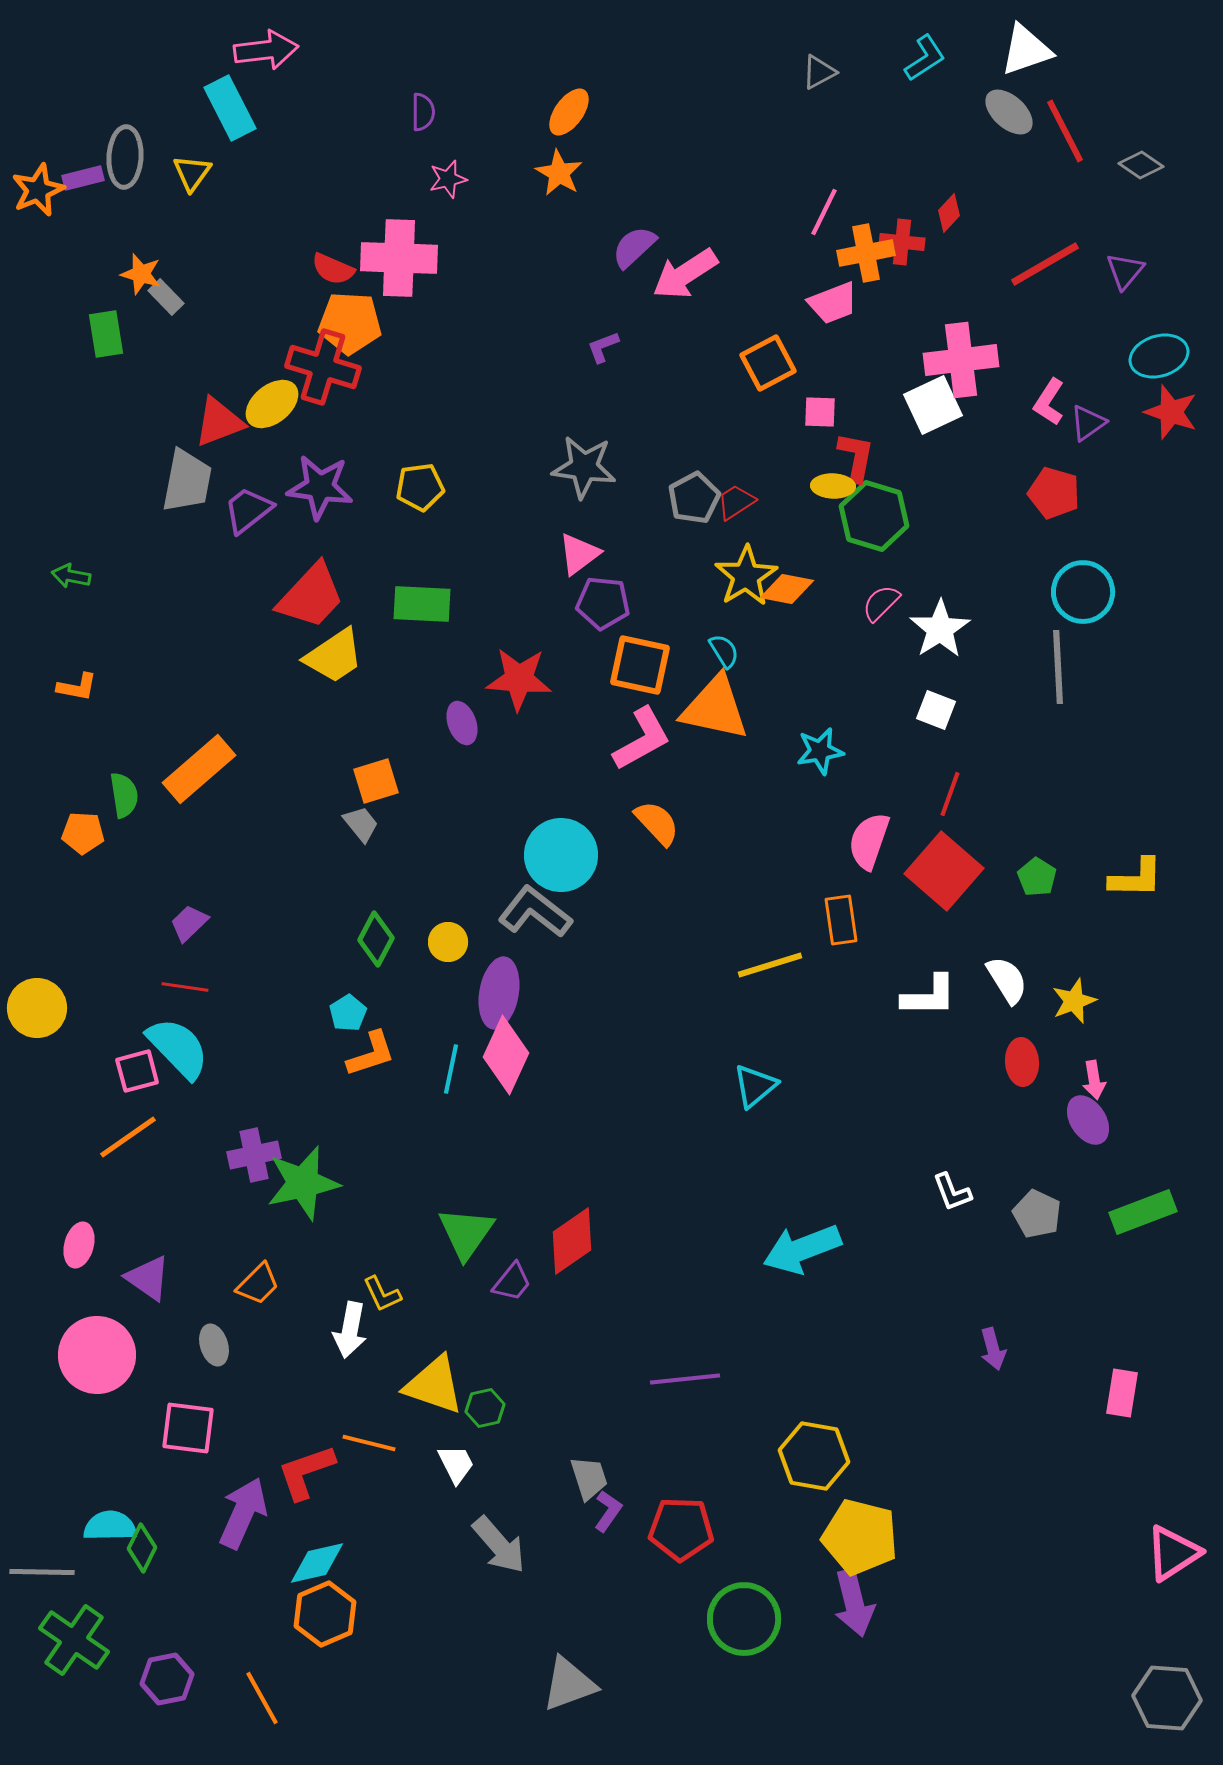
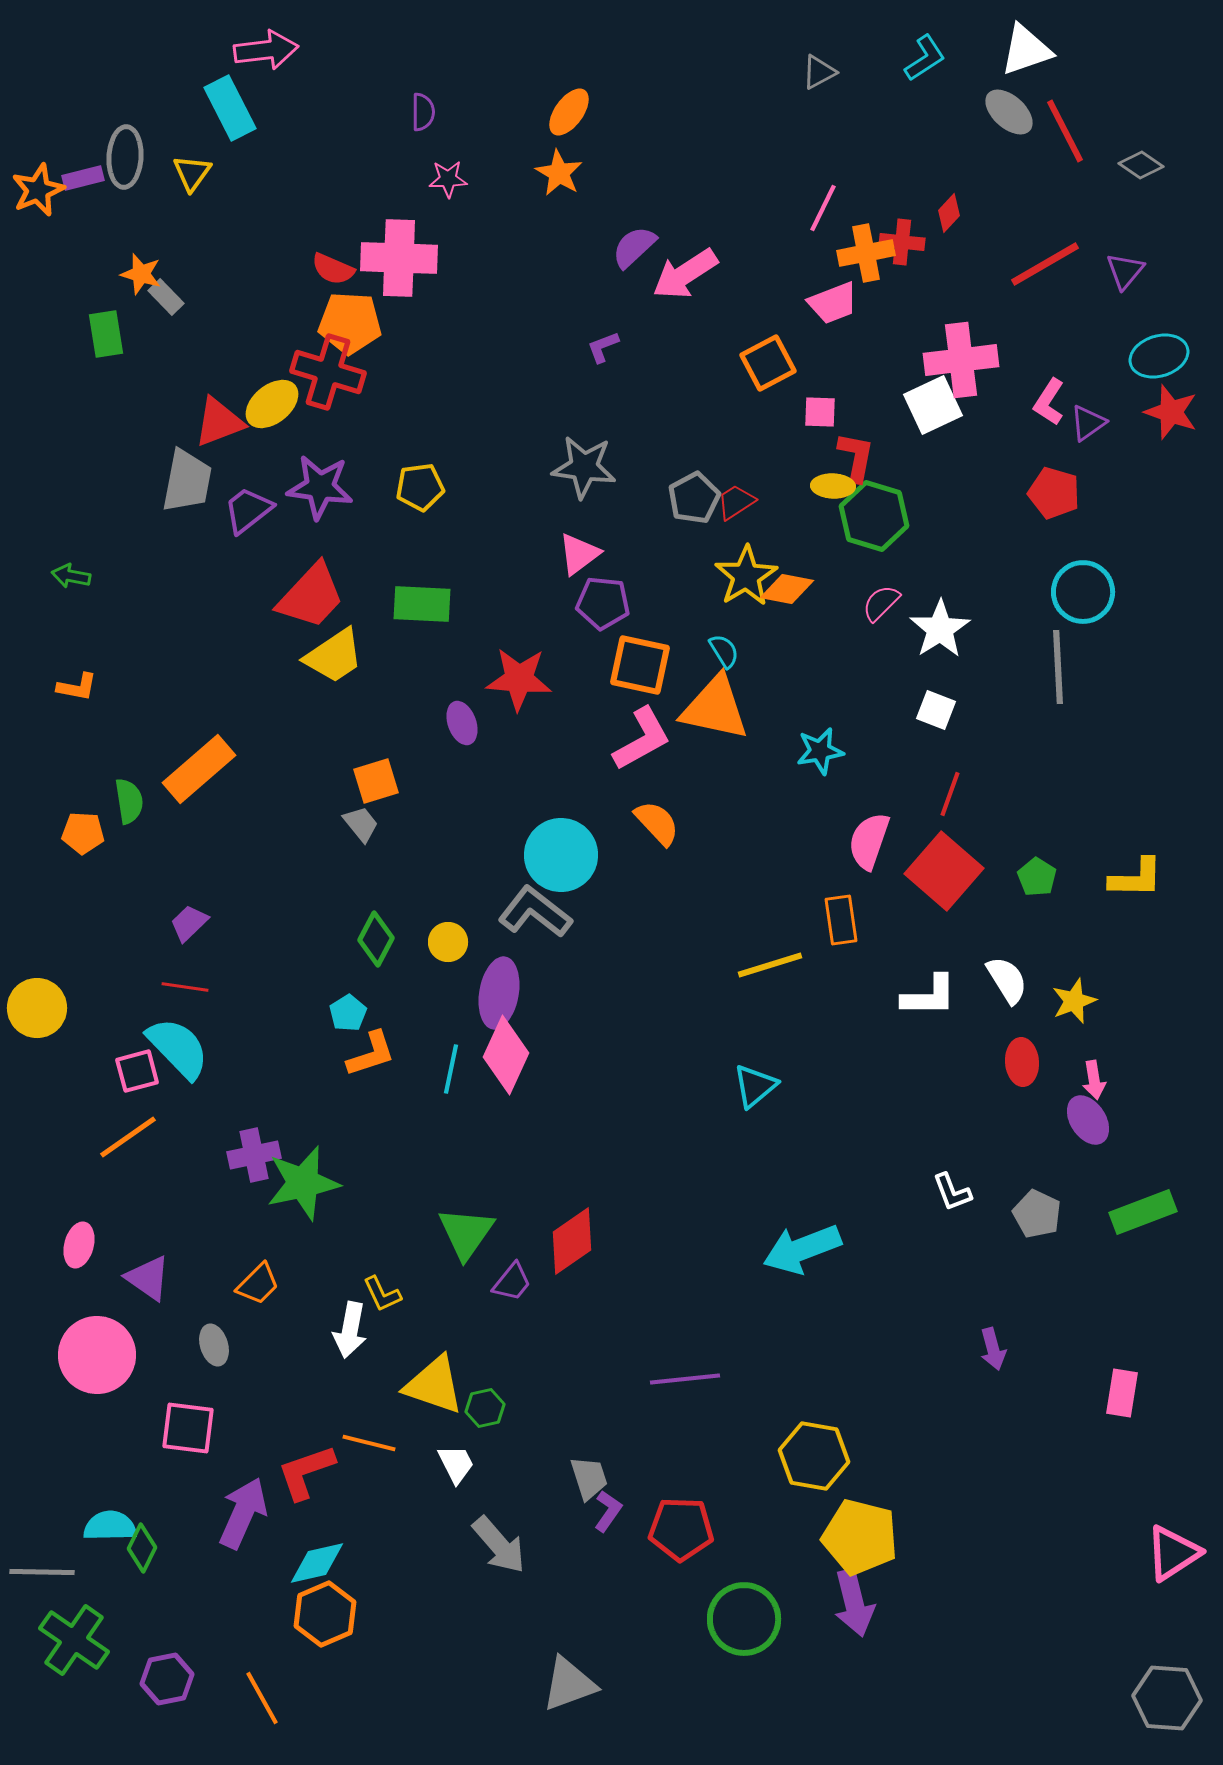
pink star at (448, 179): rotated 12 degrees clockwise
pink line at (824, 212): moved 1 px left, 4 px up
red cross at (323, 367): moved 5 px right, 5 px down
green semicircle at (124, 795): moved 5 px right, 6 px down
